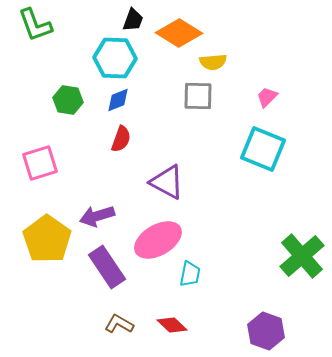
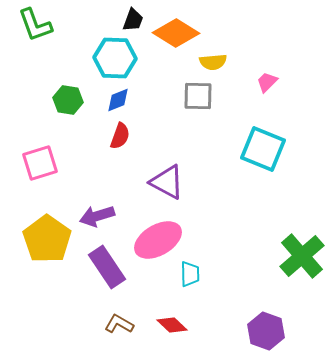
orange diamond: moved 3 px left
pink trapezoid: moved 15 px up
red semicircle: moved 1 px left, 3 px up
cyan trapezoid: rotated 12 degrees counterclockwise
